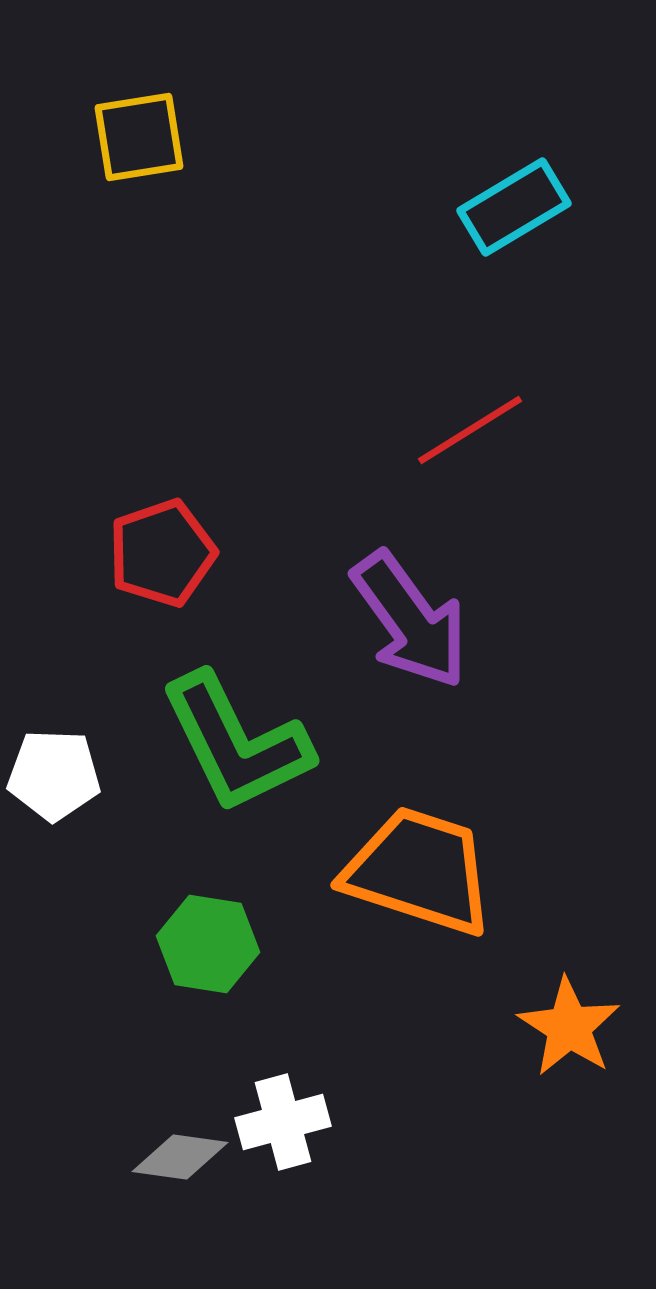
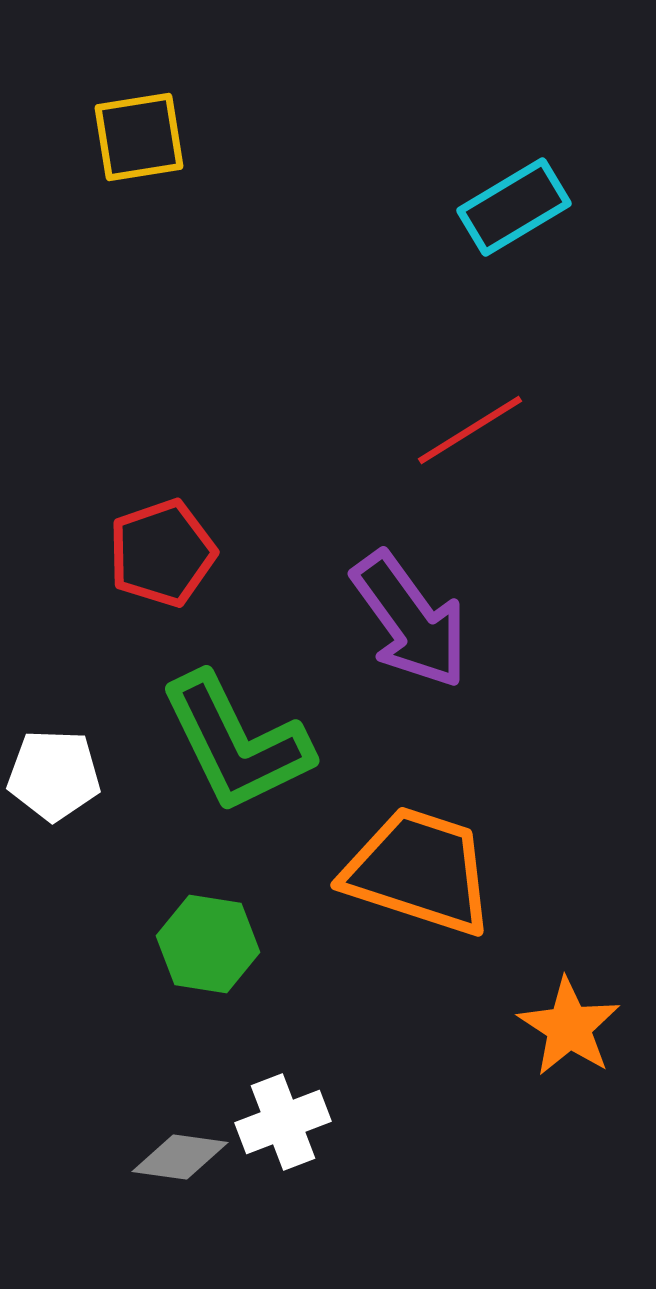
white cross: rotated 6 degrees counterclockwise
